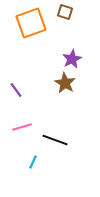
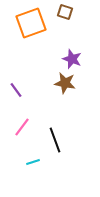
purple star: rotated 24 degrees counterclockwise
brown star: rotated 20 degrees counterclockwise
pink line: rotated 36 degrees counterclockwise
black line: rotated 50 degrees clockwise
cyan line: rotated 48 degrees clockwise
